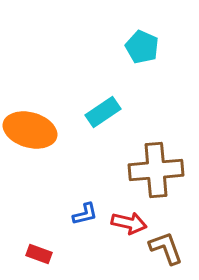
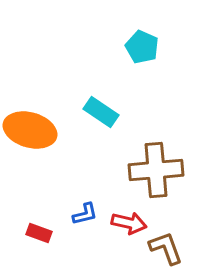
cyan rectangle: moved 2 px left; rotated 68 degrees clockwise
red rectangle: moved 21 px up
